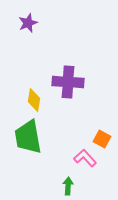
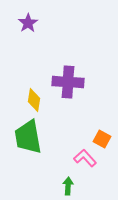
purple star: rotated 12 degrees counterclockwise
